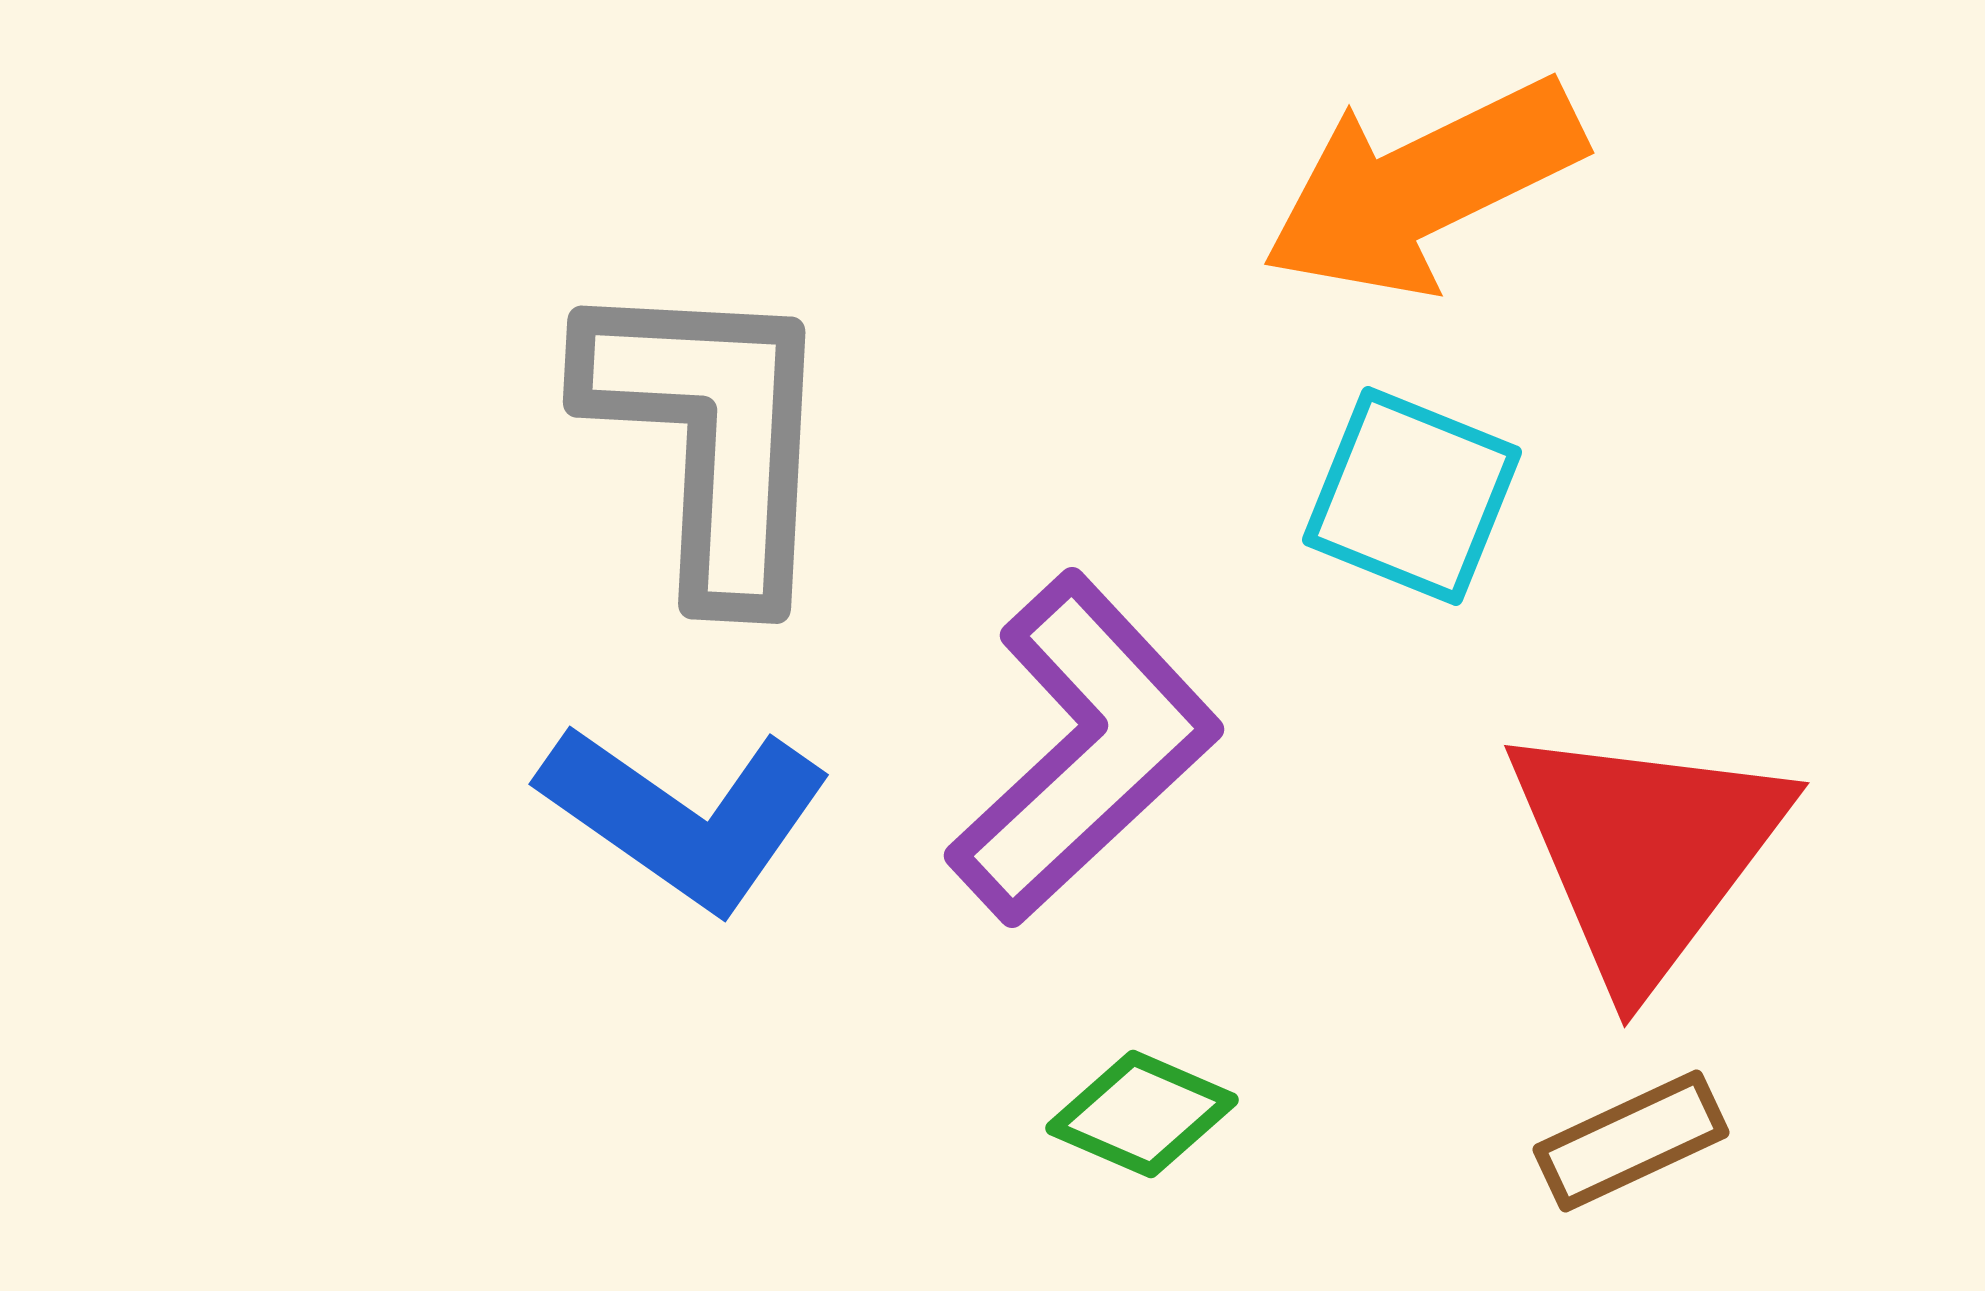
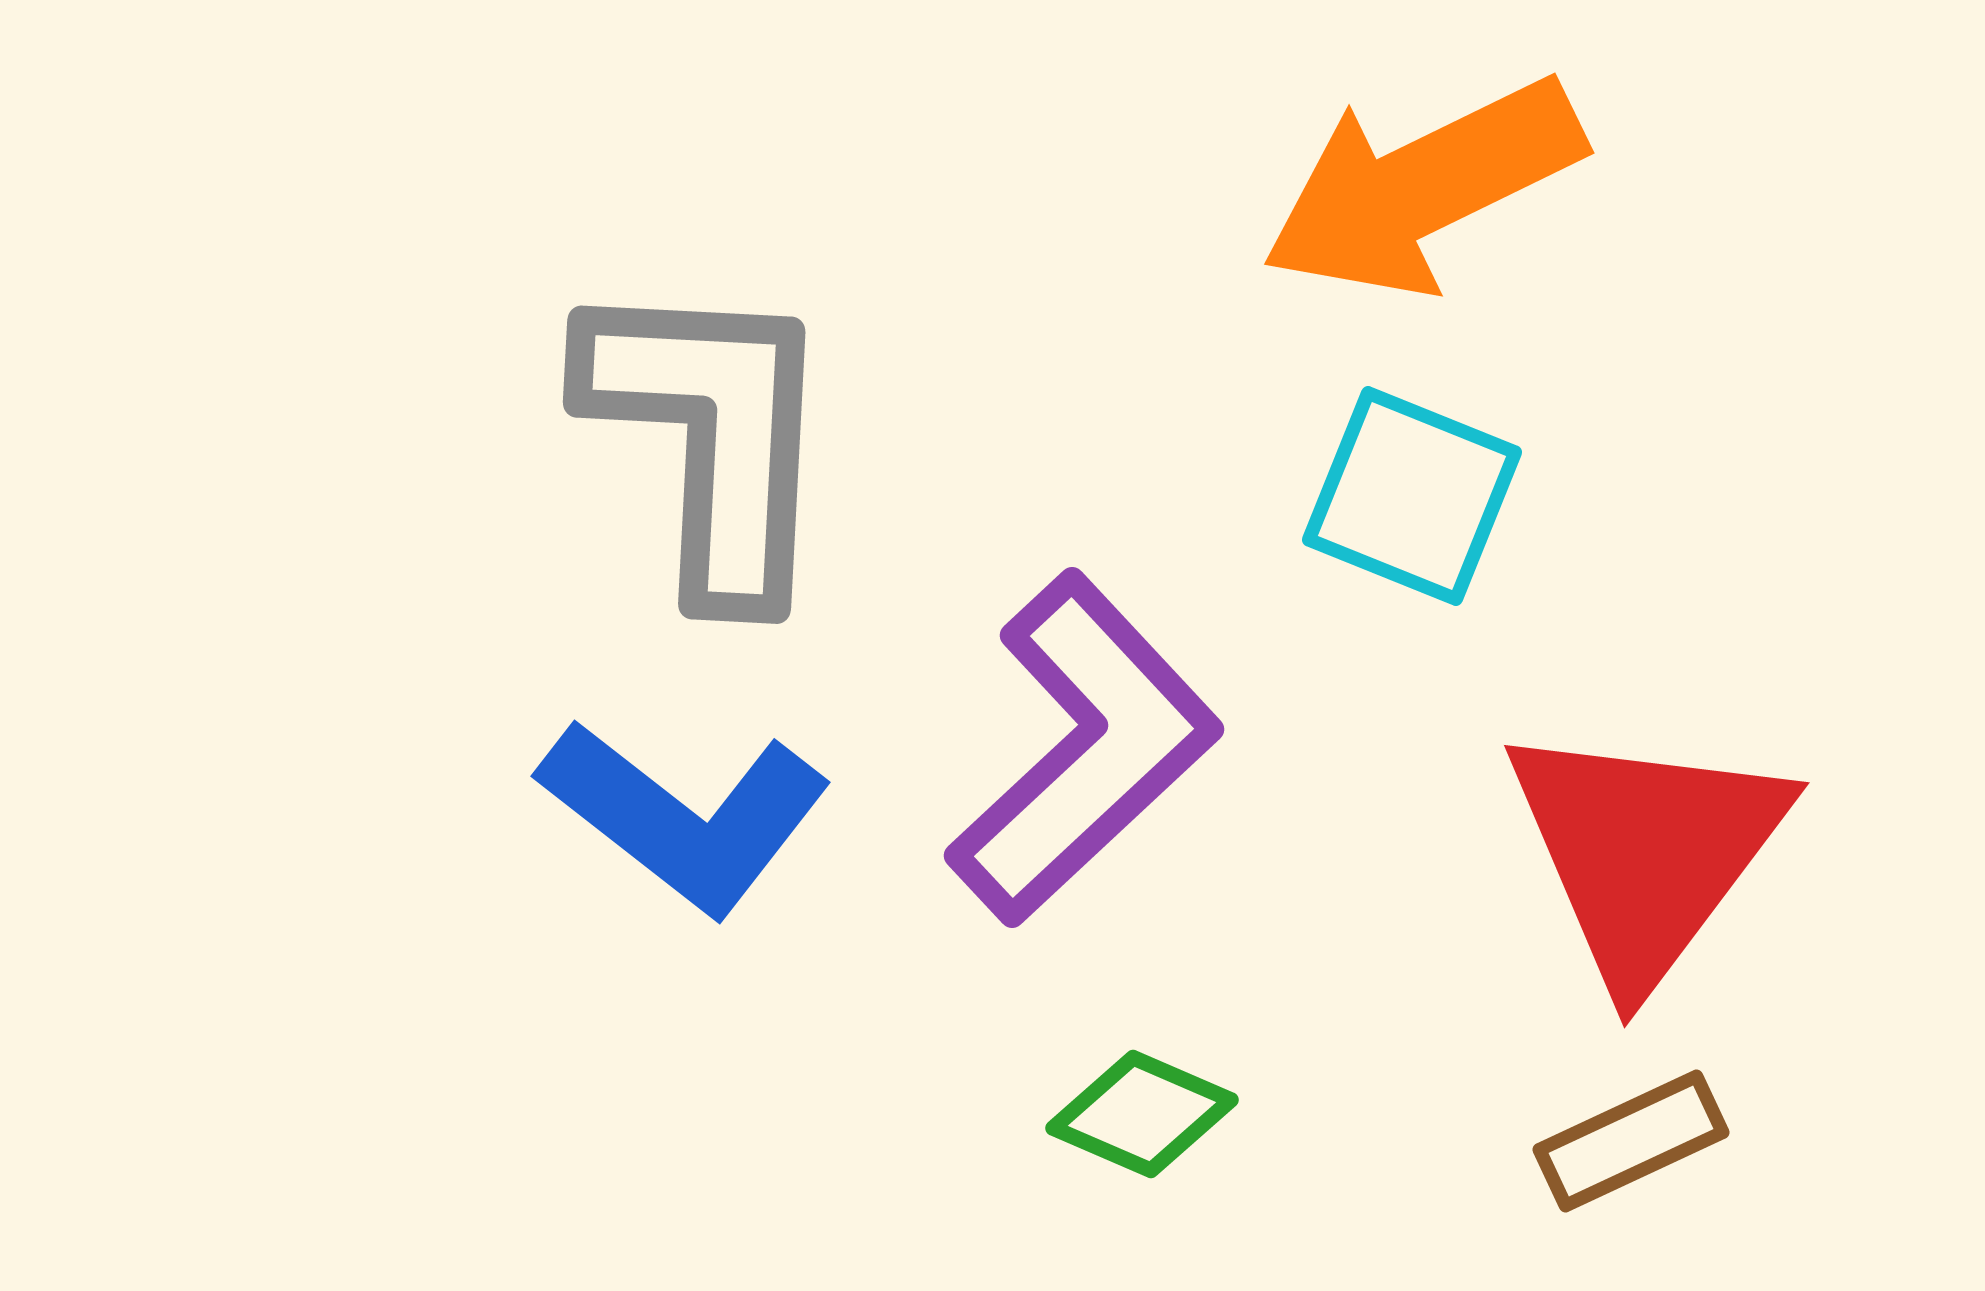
blue L-shape: rotated 3 degrees clockwise
